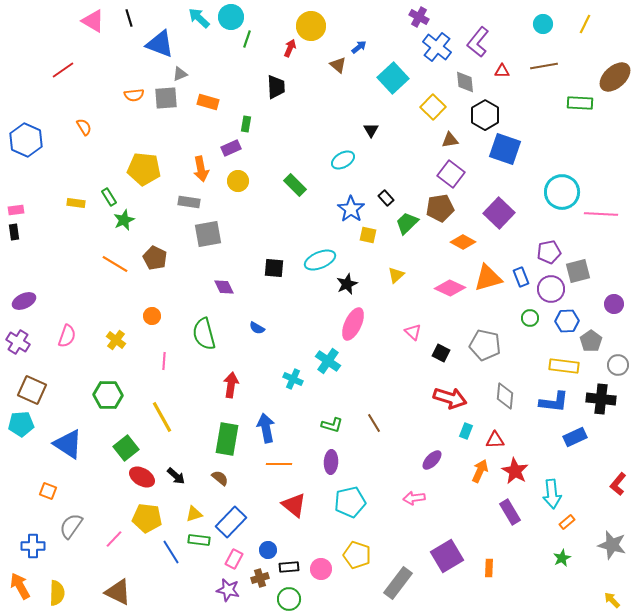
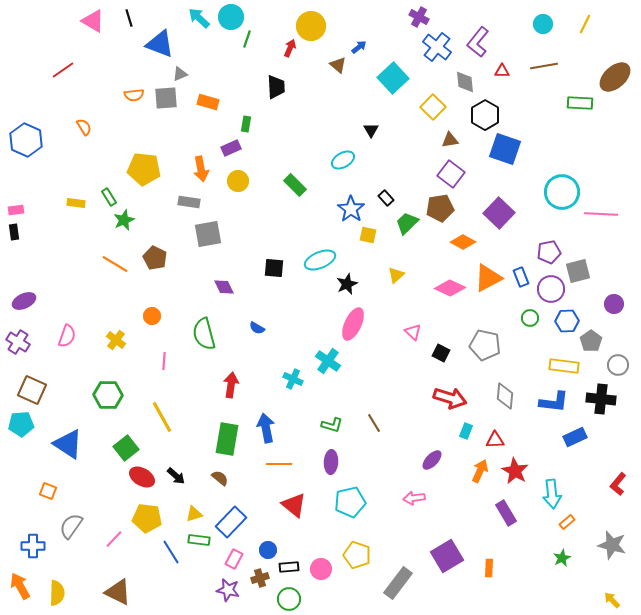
orange triangle at (488, 278): rotated 12 degrees counterclockwise
purple rectangle at (510, 512): moved 4 px left, 1 px down
